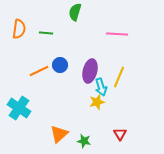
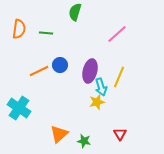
pink line: rotated 45 degrees counterclockwise
